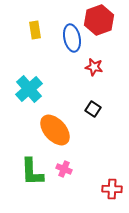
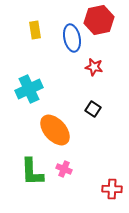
red hexagon: rotated 8 degrees clockwise
cyan cross: rotated 16 degrees clockwise
